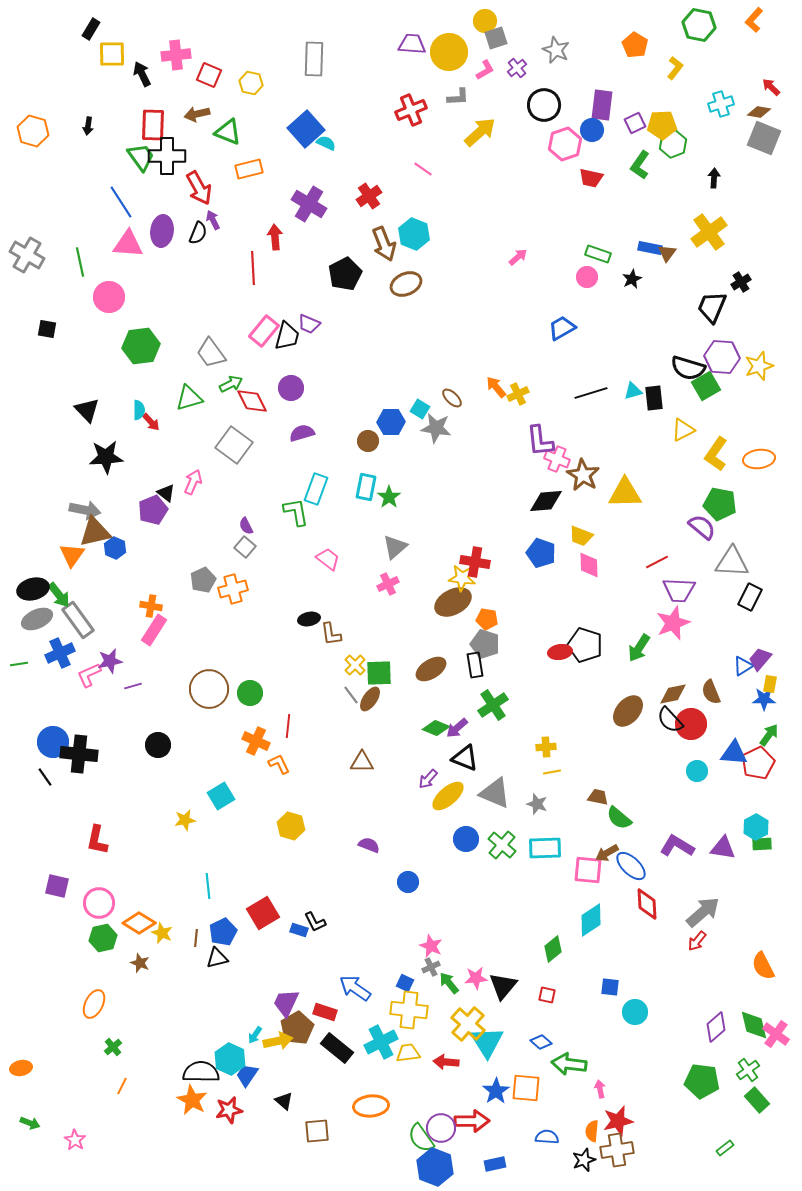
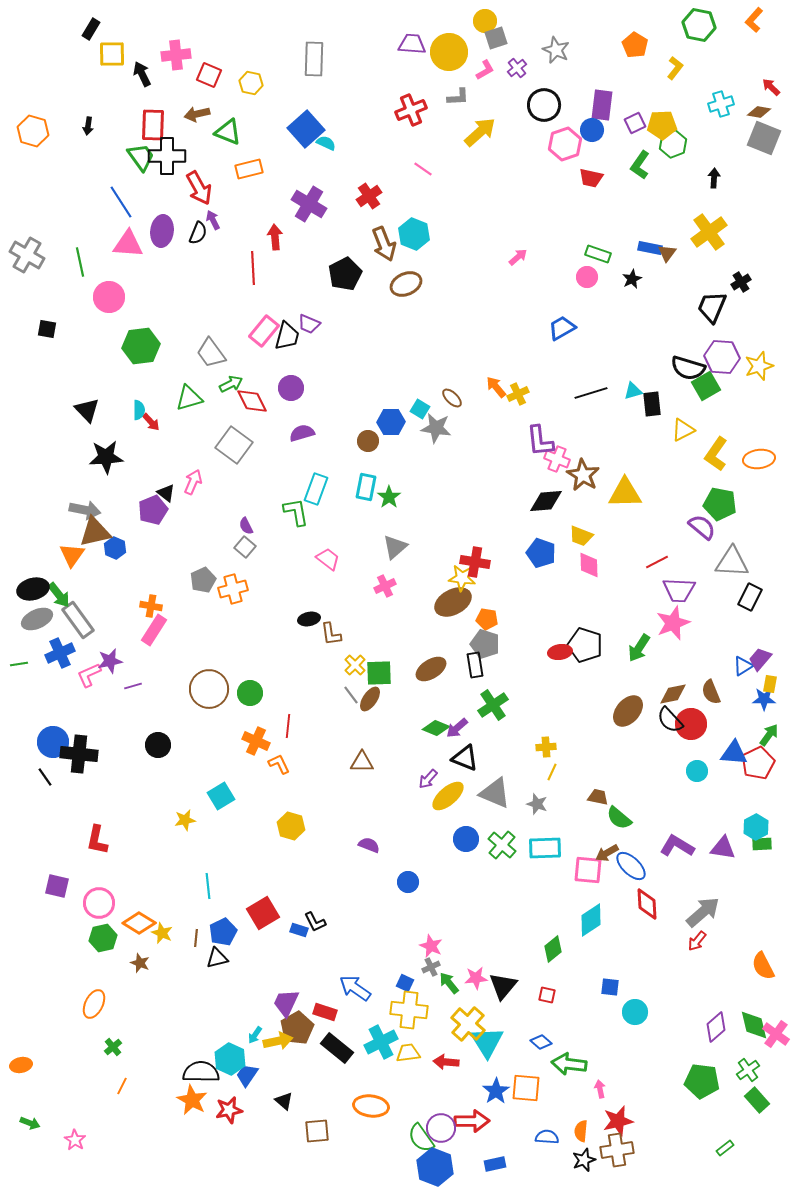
black rectangle at (654, 398): moved 2 px left, 6 px down
pink cross at (388, 584): moved 3 px left, 2 px down
yellow line at (552, 772): rotated 54 degrees counterclockwise
orange ellipse at (21, 1068): moved 3 px up
orange ellipse at (371, 1106): rotated 12 degrees clockwise
orange semicircle at (592, 1131): moved 11 px left
